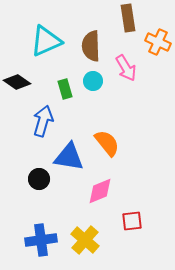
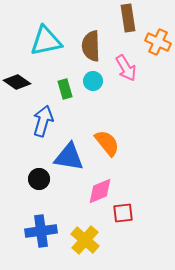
cyan triangle: rotated 12 degrees clockwise
red square: moved 9 px left, 8 px up
blue cross: moved 9 px up
